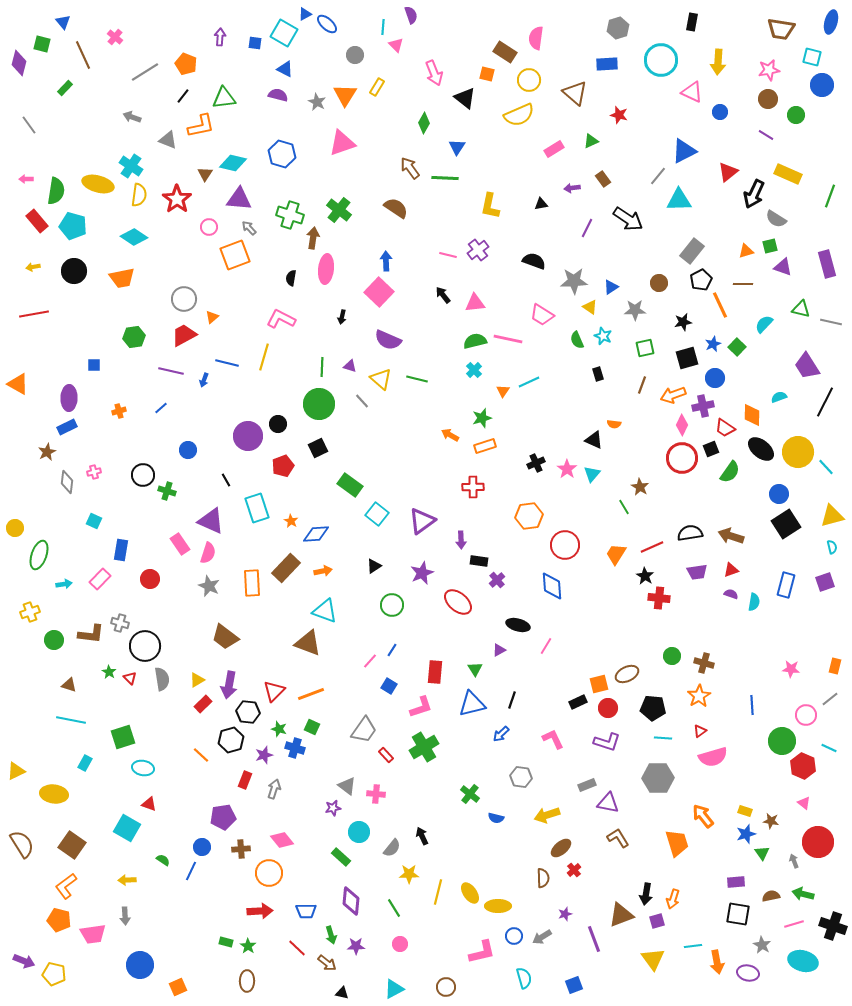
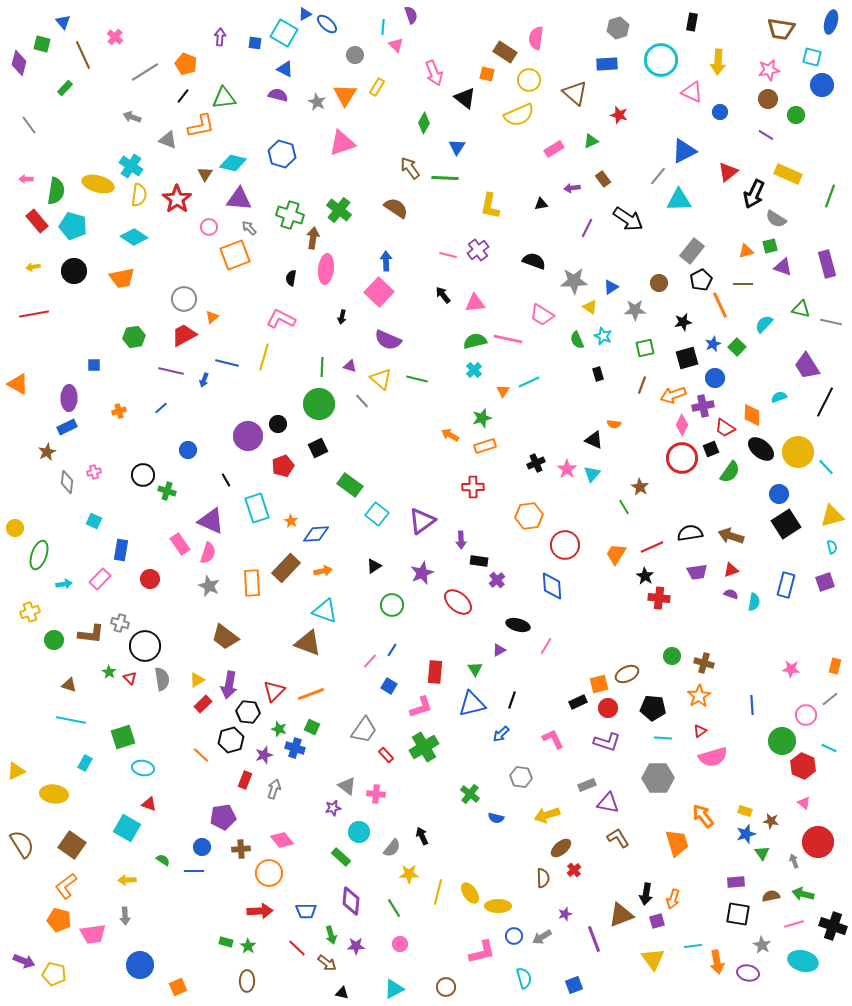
blue line at (191, 871): moved 3 px right; rotated 66 degrees clockwise
